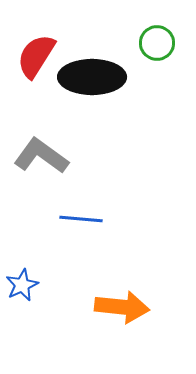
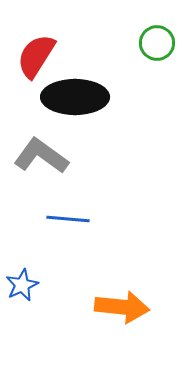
black ellipse: moved 17 px left, 20 px down
blue line: moved 13 px left
